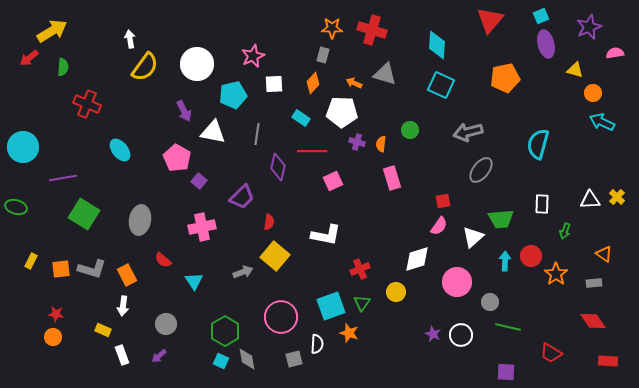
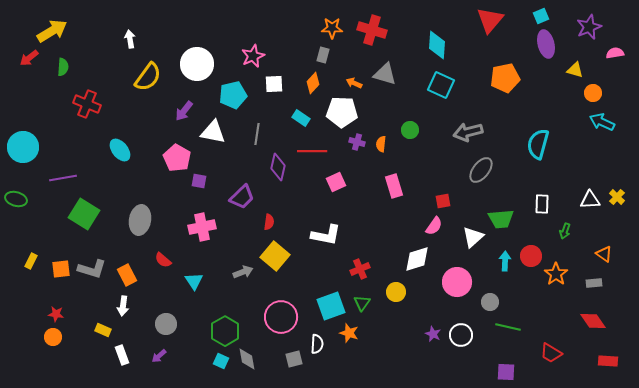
yellow semicircle at (145, 67): moved 3 px right, 10 px down
purple arrow at (184, 111): rotated 65 degrees clockwise
pink rectangle at (392, 178): moved 2 px right, 8 px down
purple square at (199, 181): rotated 28 degrees counterclockwise
pink square at (333, 181): moved 3 px right, 1 px down
green ellipse at (16, 207): moved 8 px up
pink semicircle at (439, 226): moved 5 px left
